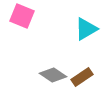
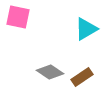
pink square: moved 4 px left, 1 px down; rotated 10 degrees counterclockwise
gray diamond: moved 3 px left, 3 px up
